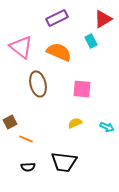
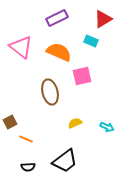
cyan rectangle: rotated 40 degrees counterclockwise
brown ellipse: moved 12 px right, 8 px down
pink square: moved 13 px up; rotated 18 degrees counterclockwise
black trapezoid: moved 1 px right, 1 px up; rotated 44 degrees counterclockwise
